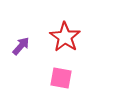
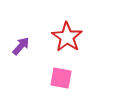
red star: moved 2 px right
